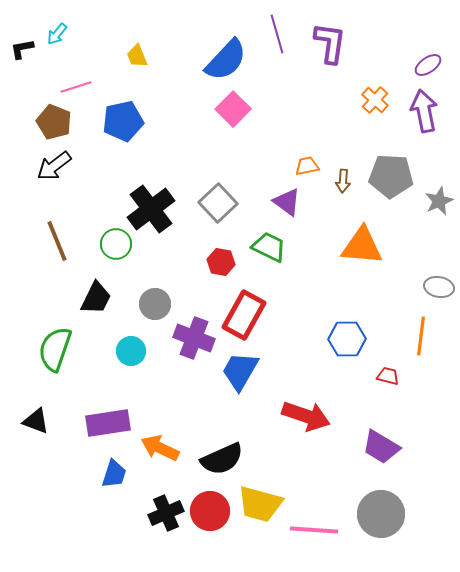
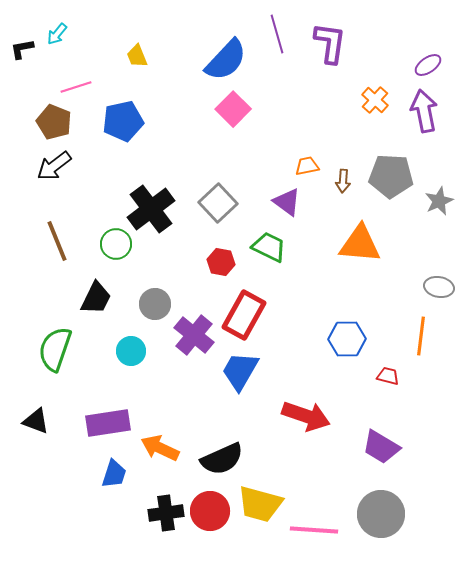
orange triangle at (362, 246): moved 2 px left, 2 px up
purple cross at (194, 338): moved 3 px up; rotated 18 degrees clockwise
black cross at (166, 513): rotated 16 degrees clockwise
